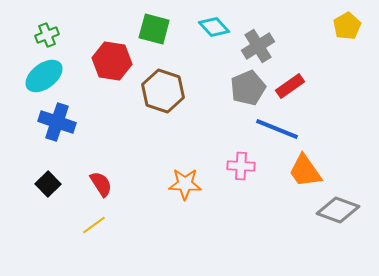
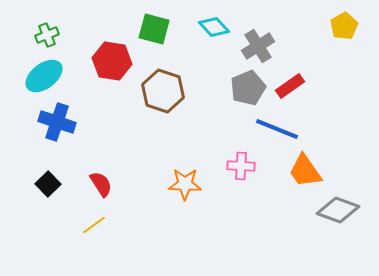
yellow pentagon: moved 3 px left
